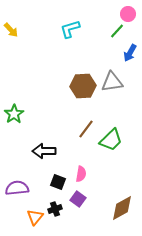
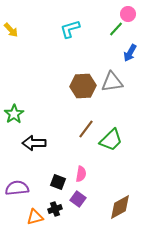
green line: moved 1 px left, 2 px up
black arrow: moved 10 px left, 8 px up
brown diamond: moved 2 px left, 1 px up
orange triangle: rotated 36 degrees clockwise
